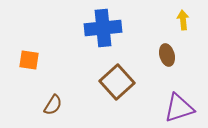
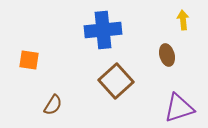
blue cross: moved 2 px down
brown square: moved 1 px left, 1 px up
